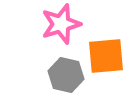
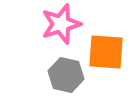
orange square: moved 4 px up; rotated 9 degrees clockwise
